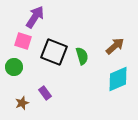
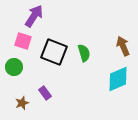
purple arrow: moved 1 px left, 1 px up
brown arrow: moved 8 px right; rotated 72 degrees counterclockwise
green semicircle: moved 2 px right, 3 px up
